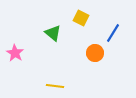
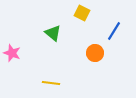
yellow square: moved 1 px right, 5 px up
blue line: moved 1 px right, 2 px up
pink star: moved 3 px left; rotated 12 degrees counterclockwise
yellow line: moved 4 px left, 3 px up
